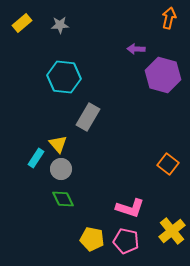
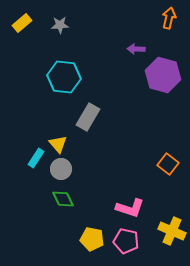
yellow cross: rotated 28 degrees counterclockwise
